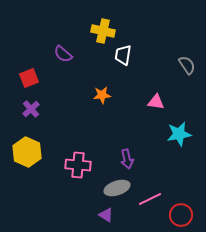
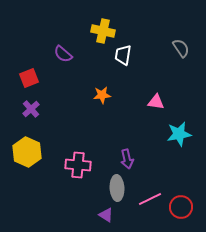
gray semicircle: moved 6 px left, 17 px up
gray ellipse: rotated 75 degrees counterclockwise
red circle: moved 8 px up
